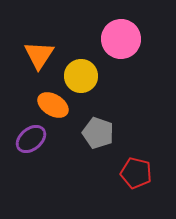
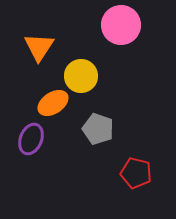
pink circle: moved 14 px up
orange triangle: moved 8 px up
orange ellipse: moved 2 px up; rotated 64 degrees counterclockwise
gray pentagon: moved 4 px up
purple ellipse: rotated 28 degrees counterclockwise
